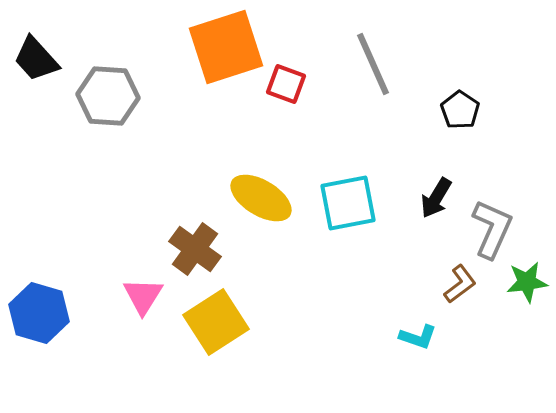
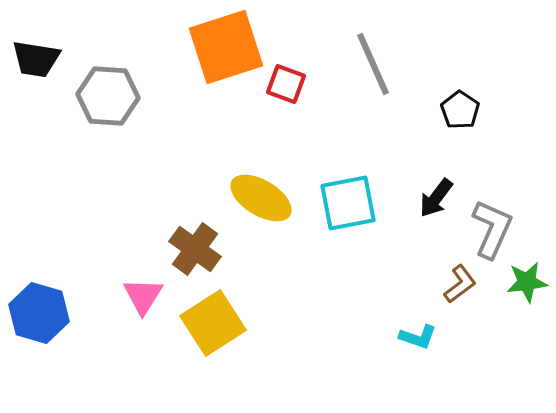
black trapezoid: rotated 39 degrees counterclockwise
black arrow: rotated 6 degrees clockwise
yellow square: moved 3 px left, 1 px down
